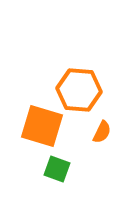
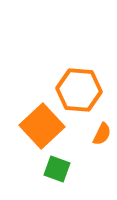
orange square: rotated 30 degrees clockwise
orange semicircle: moved 2 px down
